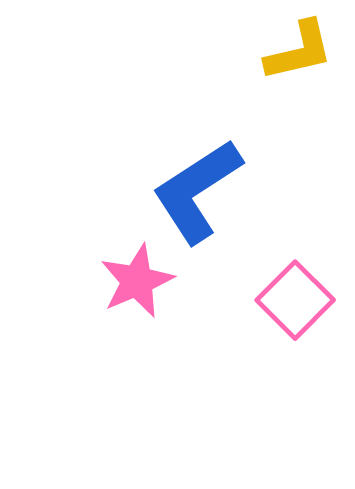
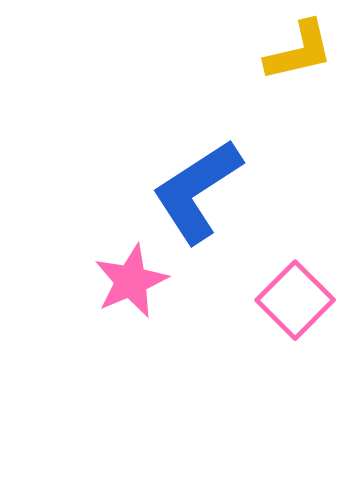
pink star: moved 6 px left
